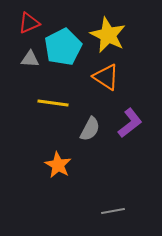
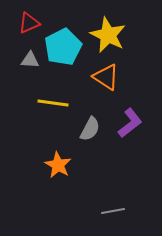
gray triangle: moved 1 px down
